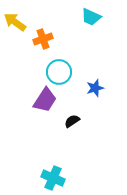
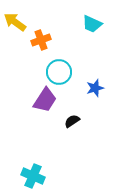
cyan trapezoid: moved 1 px right, 7 px down
orange cross: moved 2 px left, 1 px down
cyan cross: moved 20 px left, 2 px up
